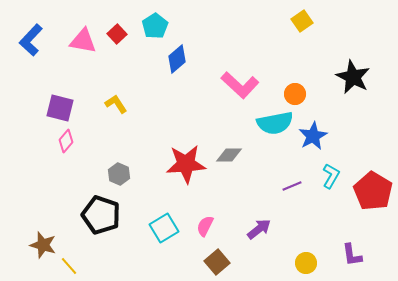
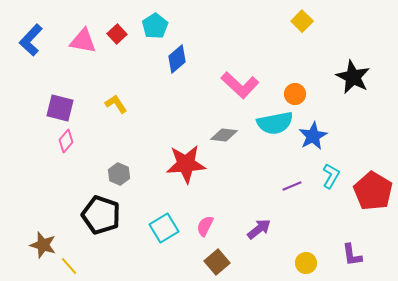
yellow square: rotated 10 degrees counterclockwise
gray diamond: moved 5 px left, 20 px up; rotated 8 degrees clockwise
